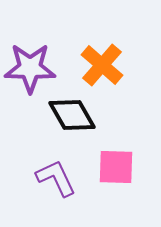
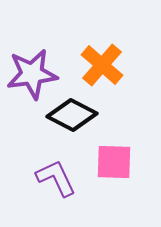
purple star: moved 2 px right, 6 px down; rotated 9 degrees counterclockwise
black diamond: rotated 33 degrees counterclockwise
pink square: moved 2 px left, 5 px up
